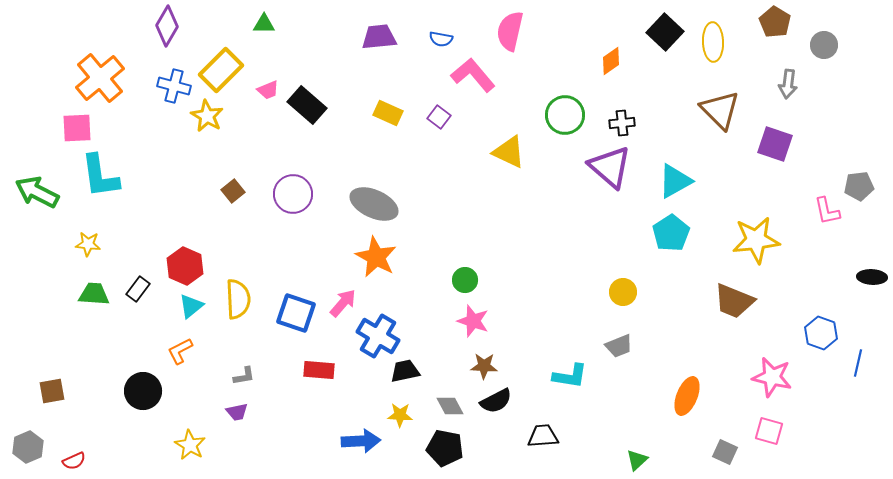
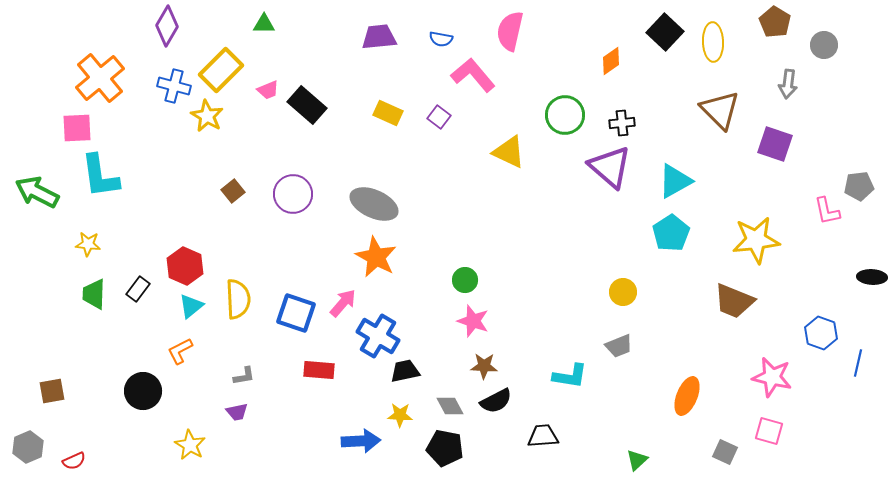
green trapezoid at (94, 294): rotated 92 degrees counterclockwise
